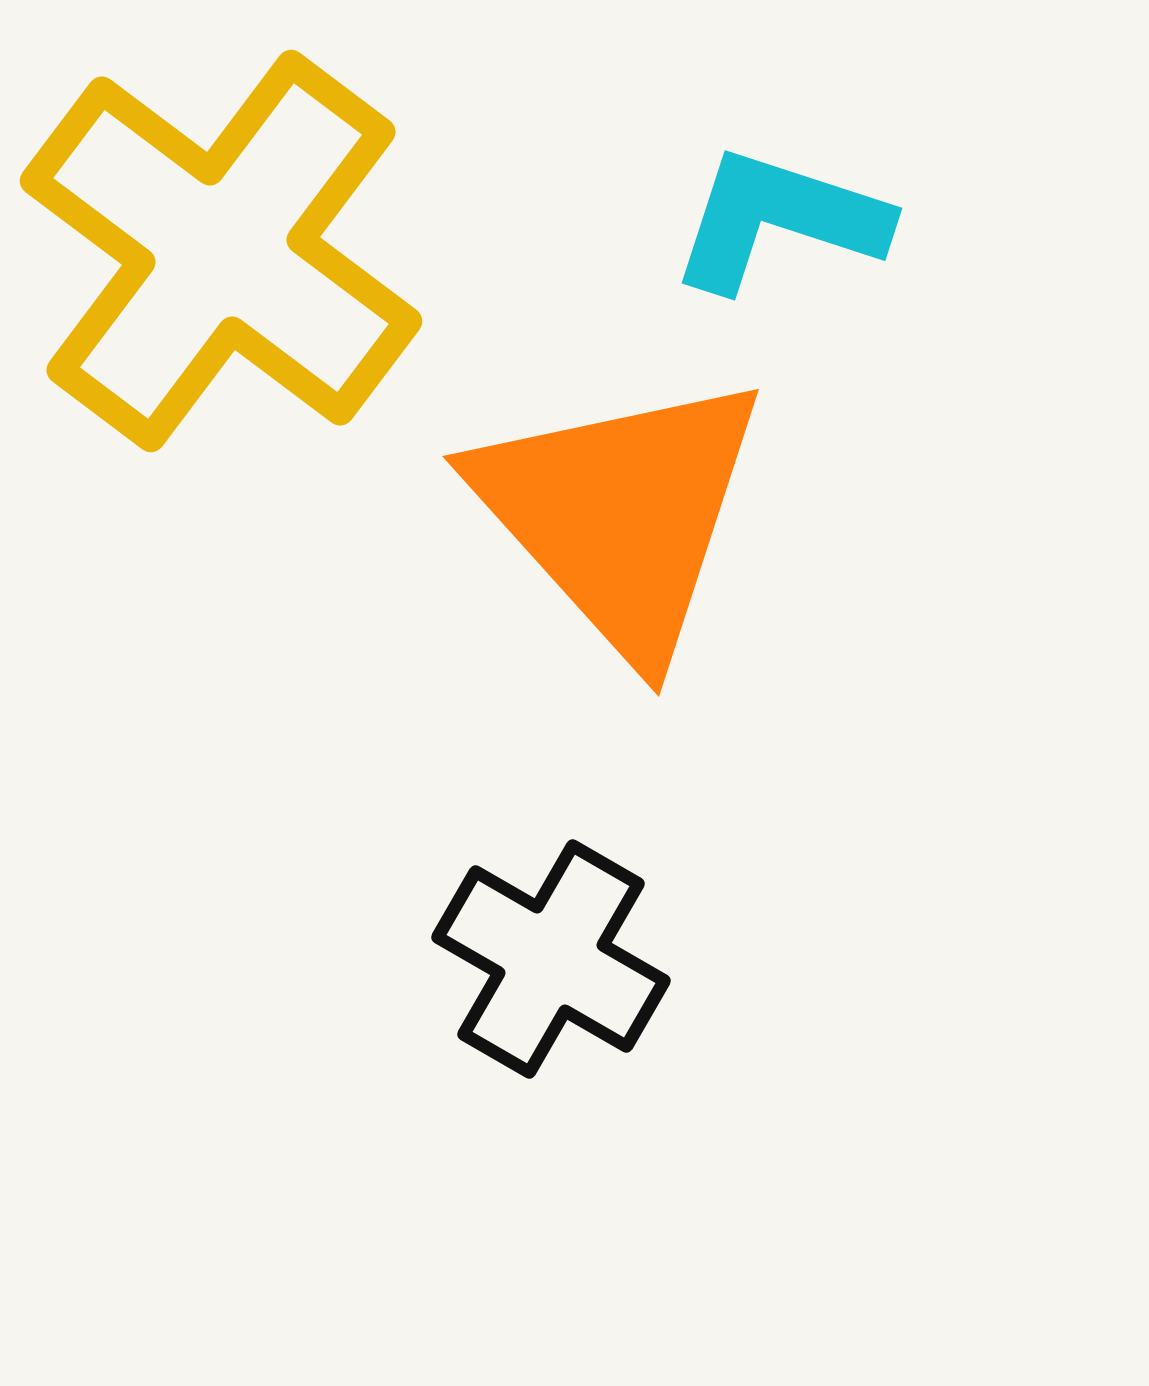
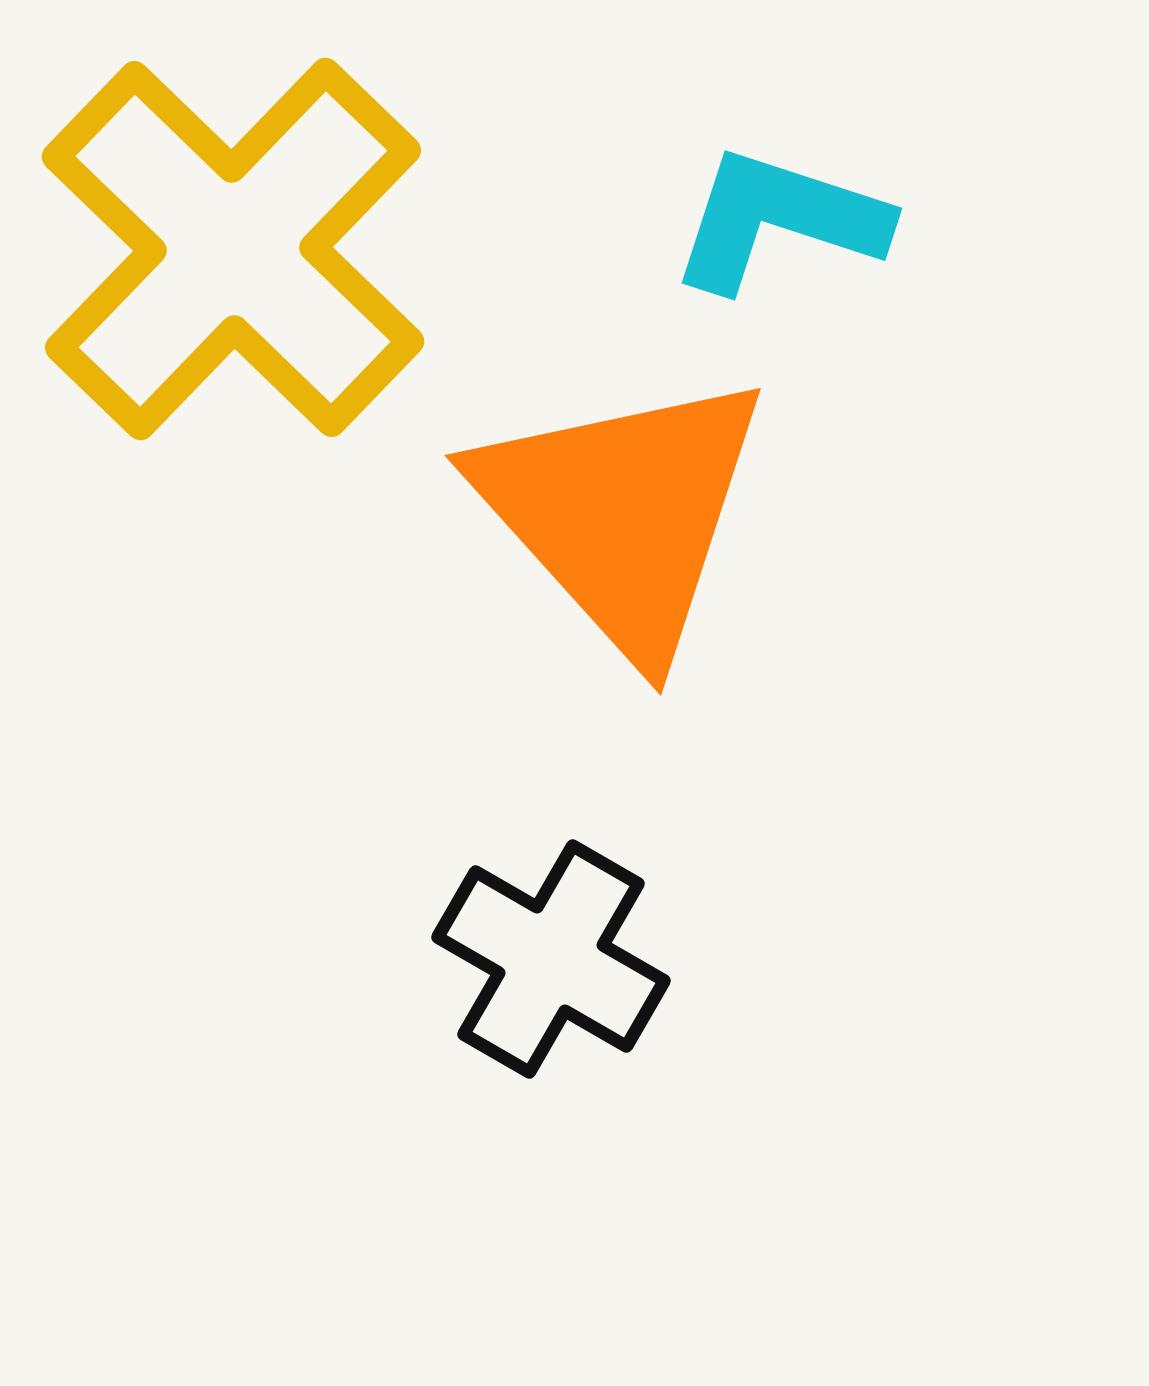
yellow cross: moved 12 px right, 2 px up; rotated 7 degrees clockwise
orange triangle: moved 2 px right, 1 px up
